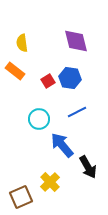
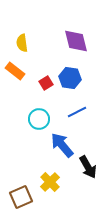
red square: moved 2 px left, 2 px down
